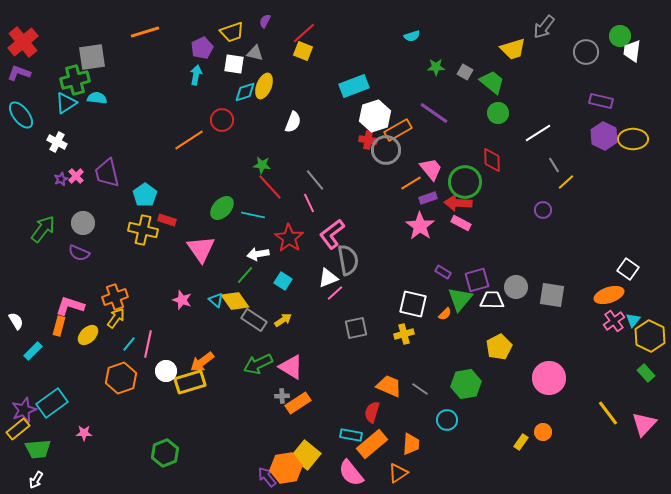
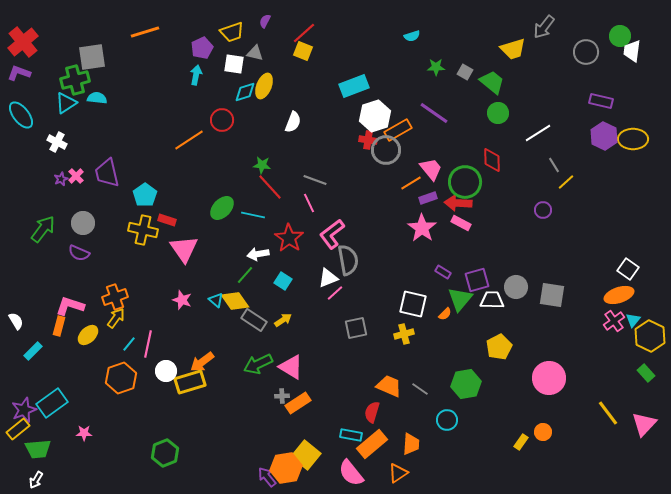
gray line at (315, 180): rotated 30 degrees counterclockwise
pink star at (420, 226): moved 2 px right, 2 px down
pink triangle at (201, 249): moved 17 px left
orange ellipse at (609, 295): moved 10 px right
